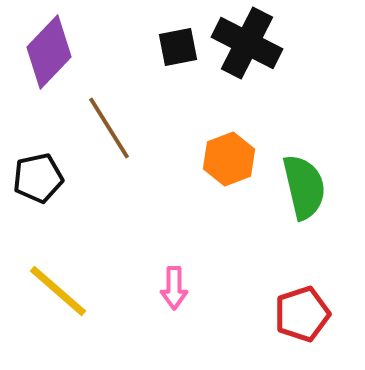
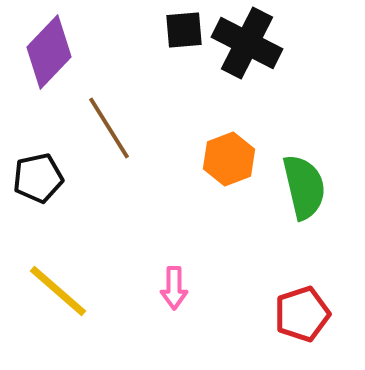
black square: moved 6 px right, 17 px up; rotated 6 degrees clockwise
